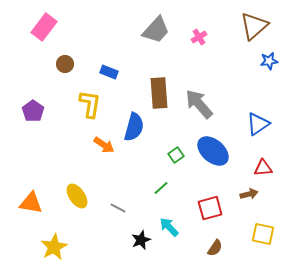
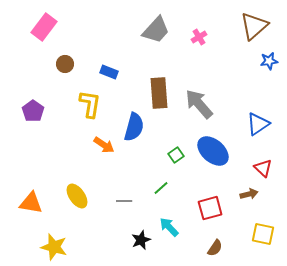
red triangle: rotated 48 degrees clockwise
gray line: moved 6 px right, 7 px up; rotated 28 degrees counterclockwise
yellow star: rotated 28 degrees counterclockwise
